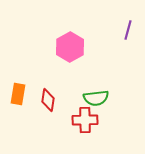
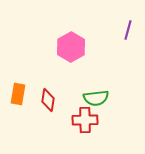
pink hexagon: moved 1 px right
